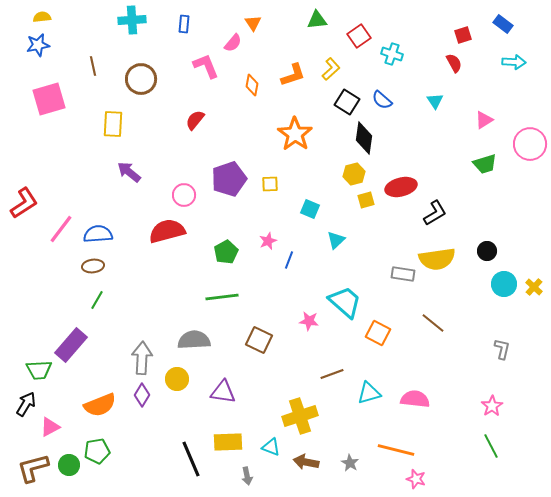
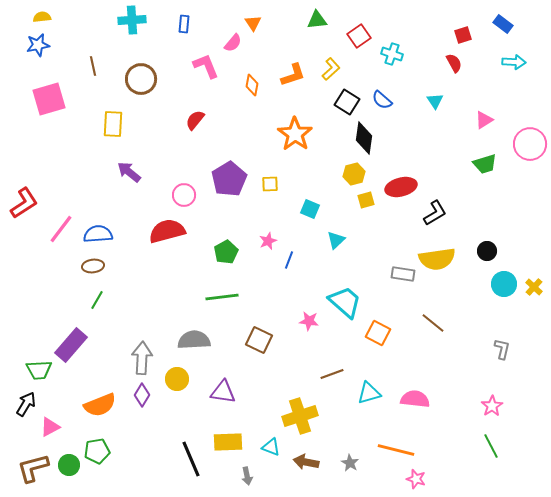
purple pentagon at (229, 179): rotated 12 degrees counterclockwise
